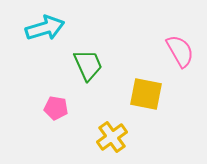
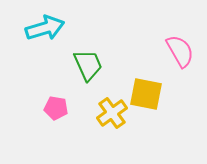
yellow cross: moved 24 px up
